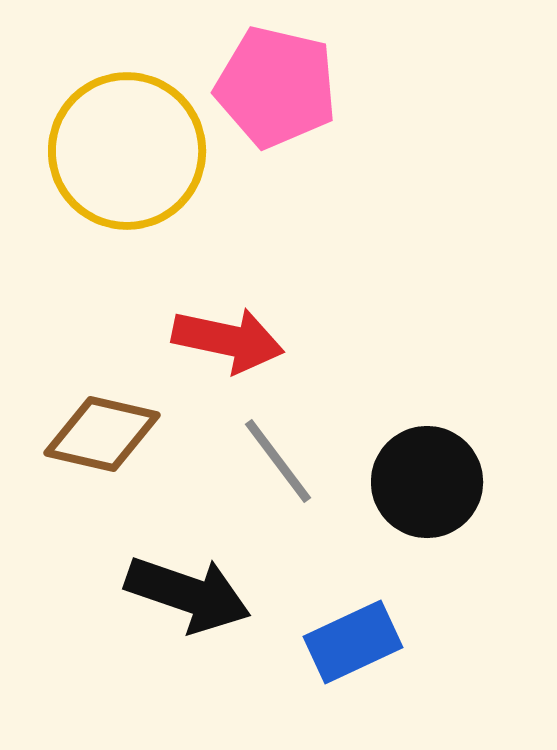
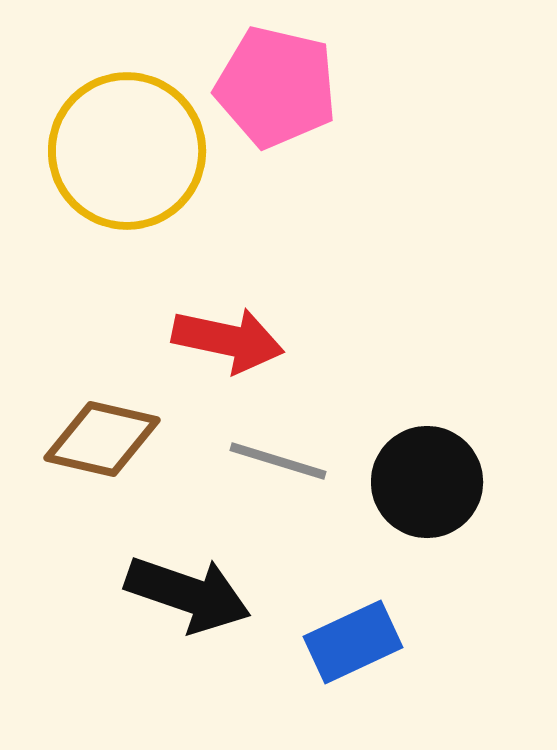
brown diamond: moved 5 px down
gray line: rotated 36 degrees counterclockwise
